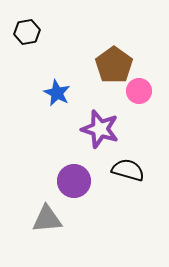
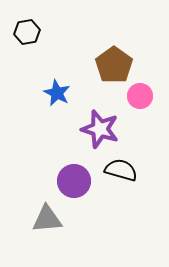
pink circle: moved 1 px right, 5 px down
black semicircle: moved 7 px left
